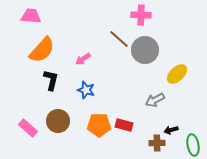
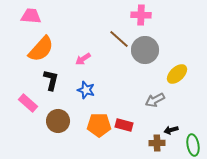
orange semicircle: moved 1 px left, 1 px up
pink rectangle: moved 25 px up
